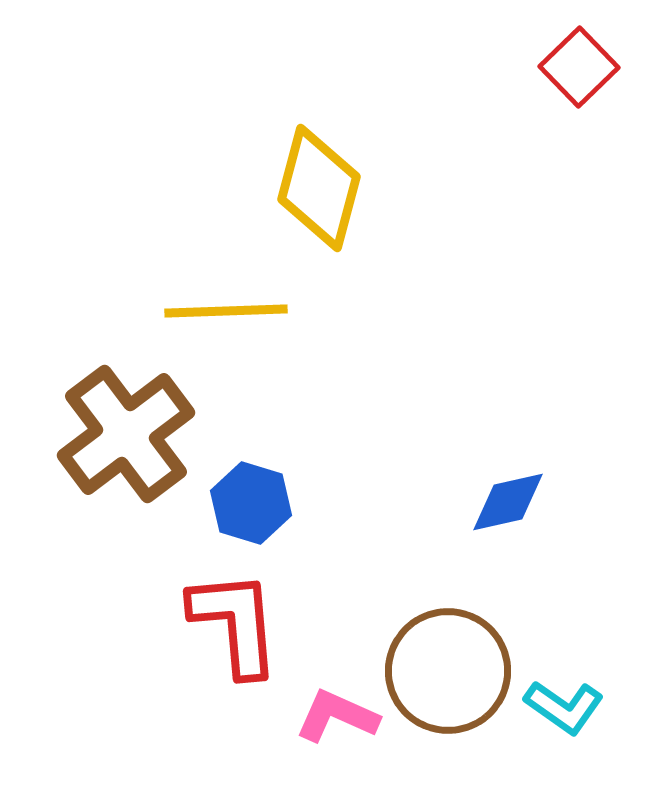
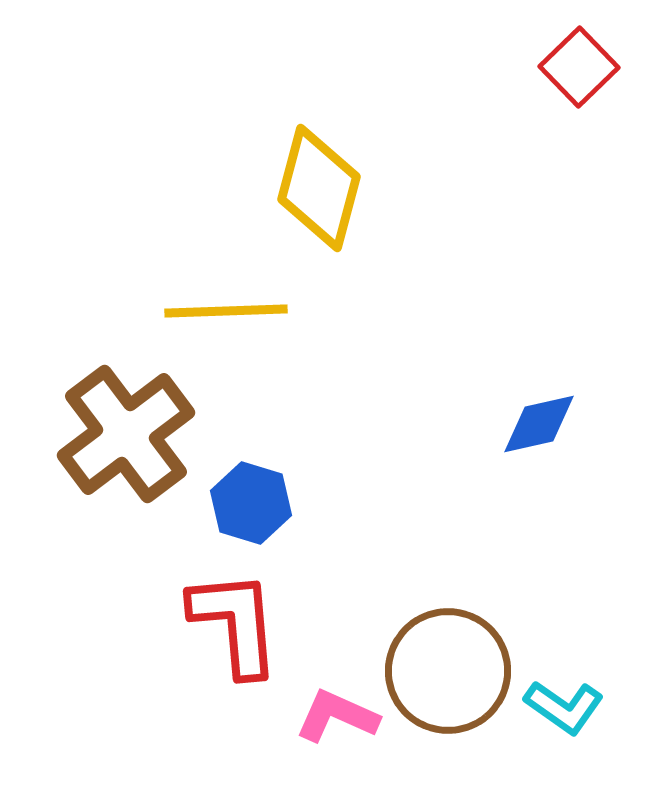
blue diamond: moved 31 px right, 78 px up
